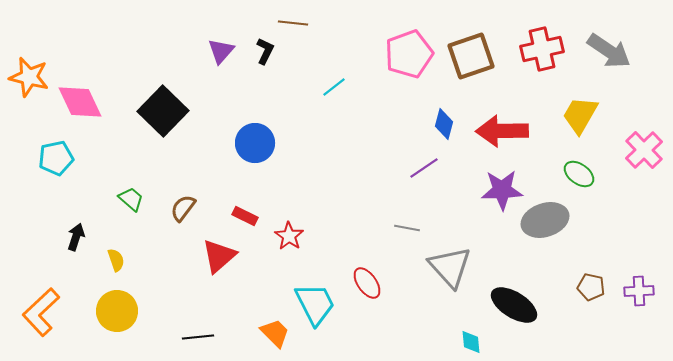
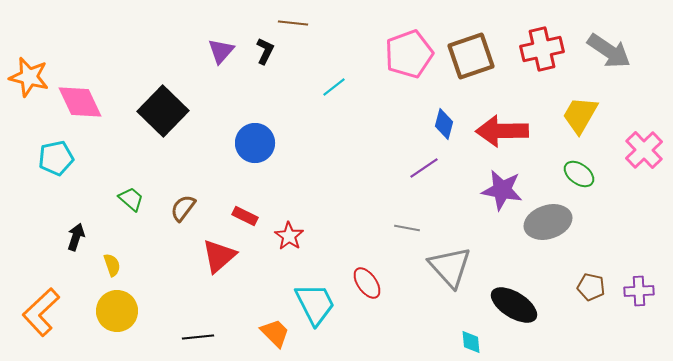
purple star: rotated 12 degrees clockwise
gray ellipse: moved 3 px right, 2 px down
yellow semicircle: moved 4 px left, 5 px down
